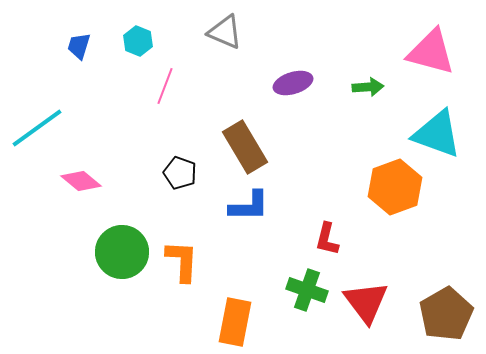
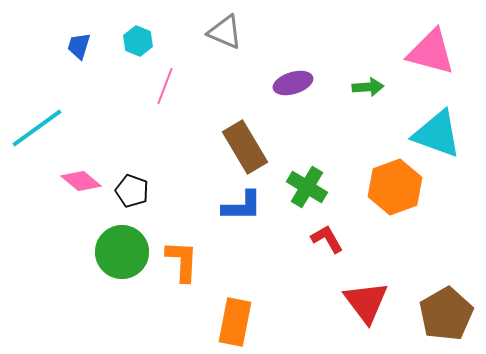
black pentagon: moved 48 px left, 18 px down
blue L-shape: moved 7 px left
red L-shape: rotated 136 degrees clockwise
green cross: moved 103 px up; rotated 12 degrees clockwise
